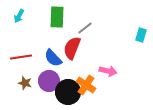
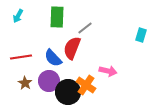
cyan arrow: moved 1 px left
brown star: rotated 16 degrees clockwise
